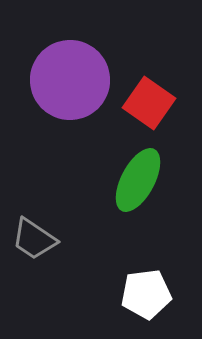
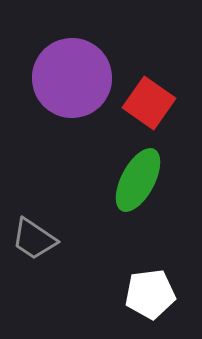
purple circle: moved 2 px right, 2 px up
white pentagon: moved 4 px right
